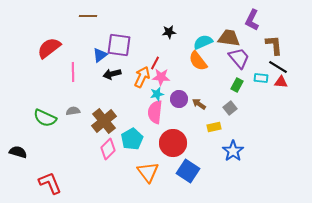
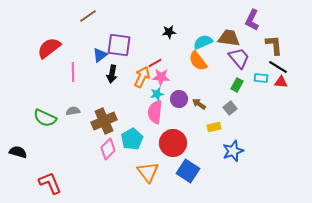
brown line: rotated 36 degrees counterclockwise
red line: rotated 32 degrees clockwise
black arrow: rotated 66 degrees counterclockwise
brown cross: rotated 15 degrees clockwise
blue star: rotated 15 degrees clockwise
